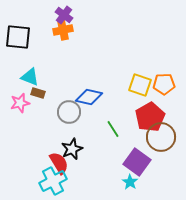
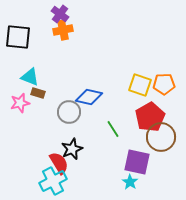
purple cross: moved 4 px left, 1 px up
purple square: rotated 24 degrees counterclockwise
